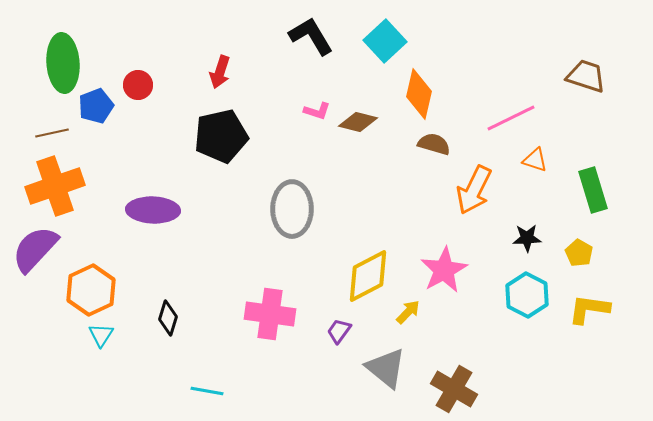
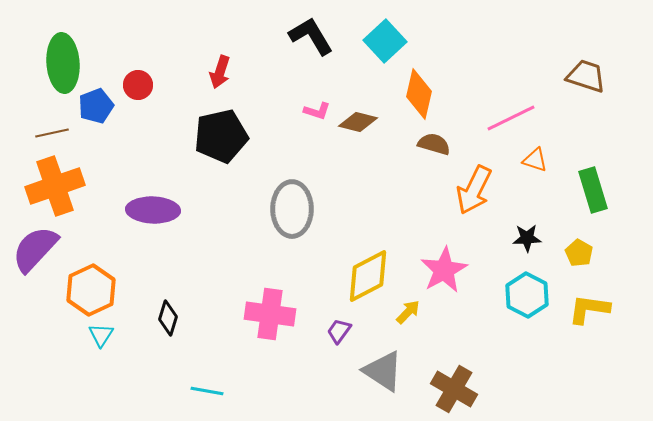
gray triangle: moved 3 px left, 3 px down; rotated 6 degrees counterclockwise
